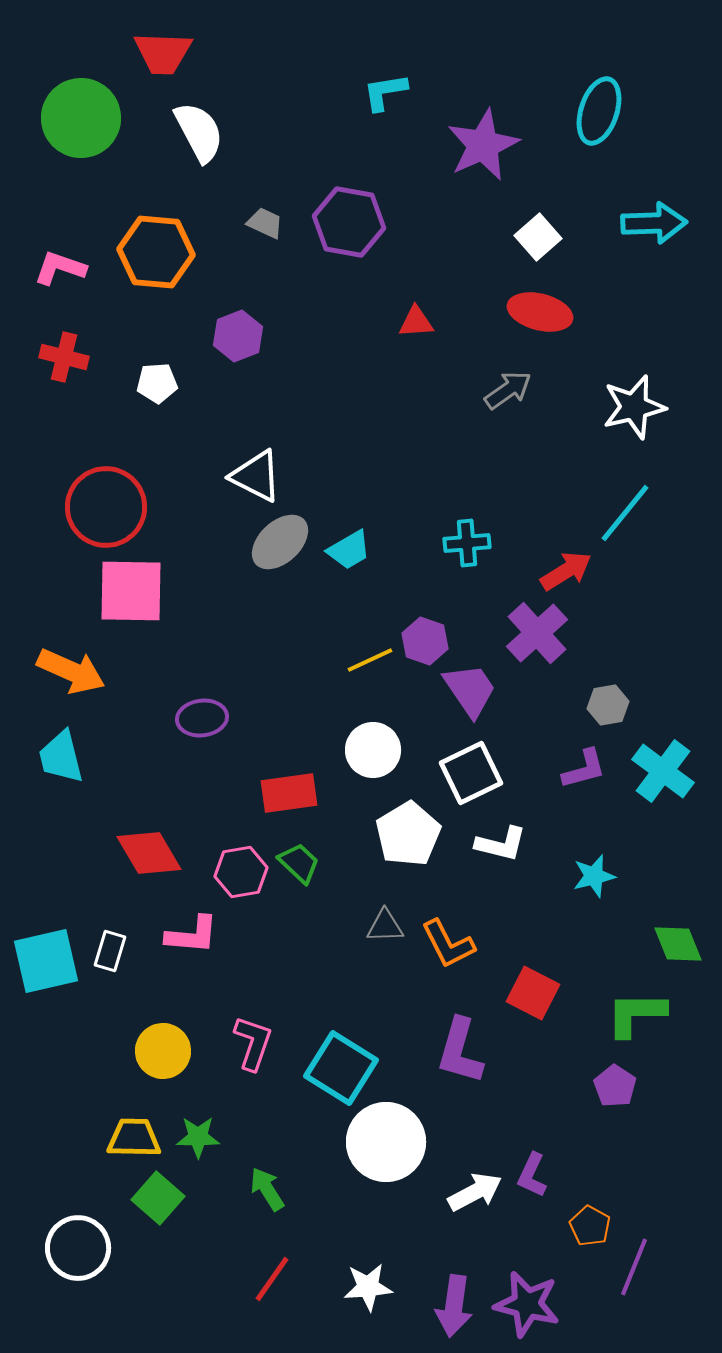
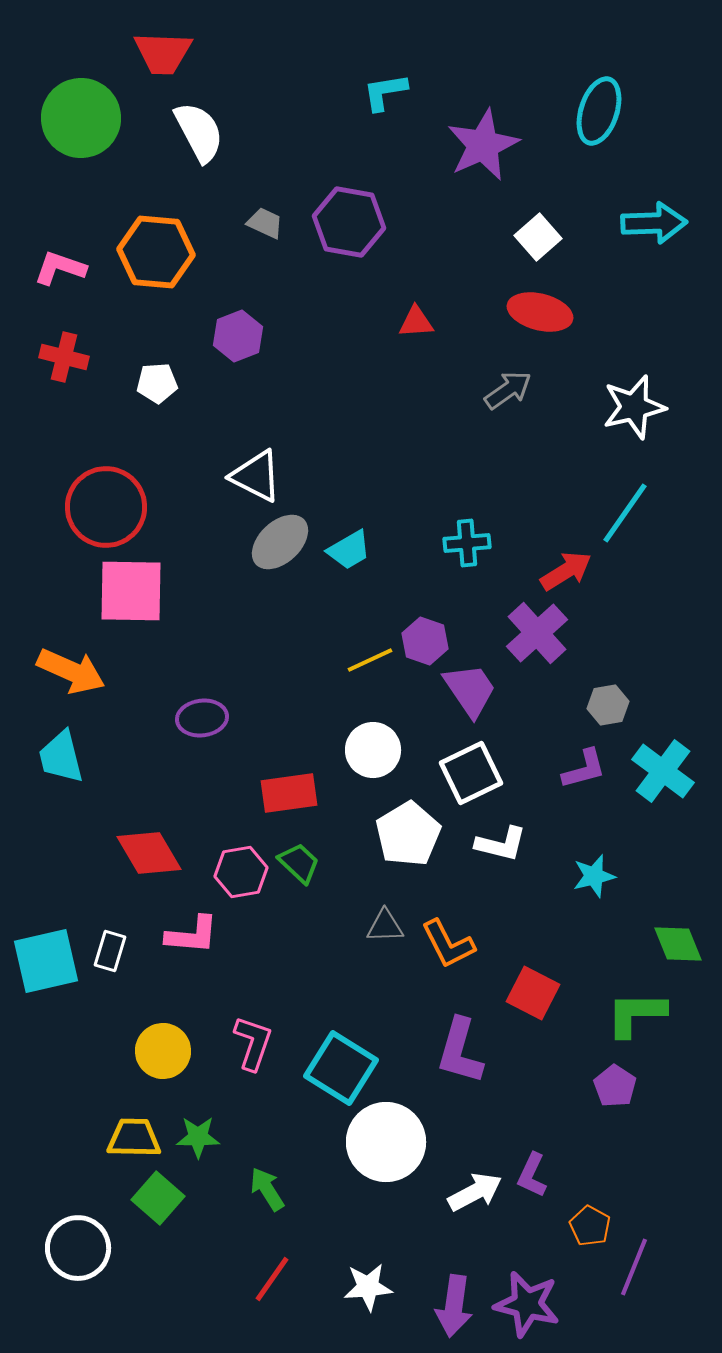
cyan line at (625, 513): rotated 4 degrees counterclockwise
